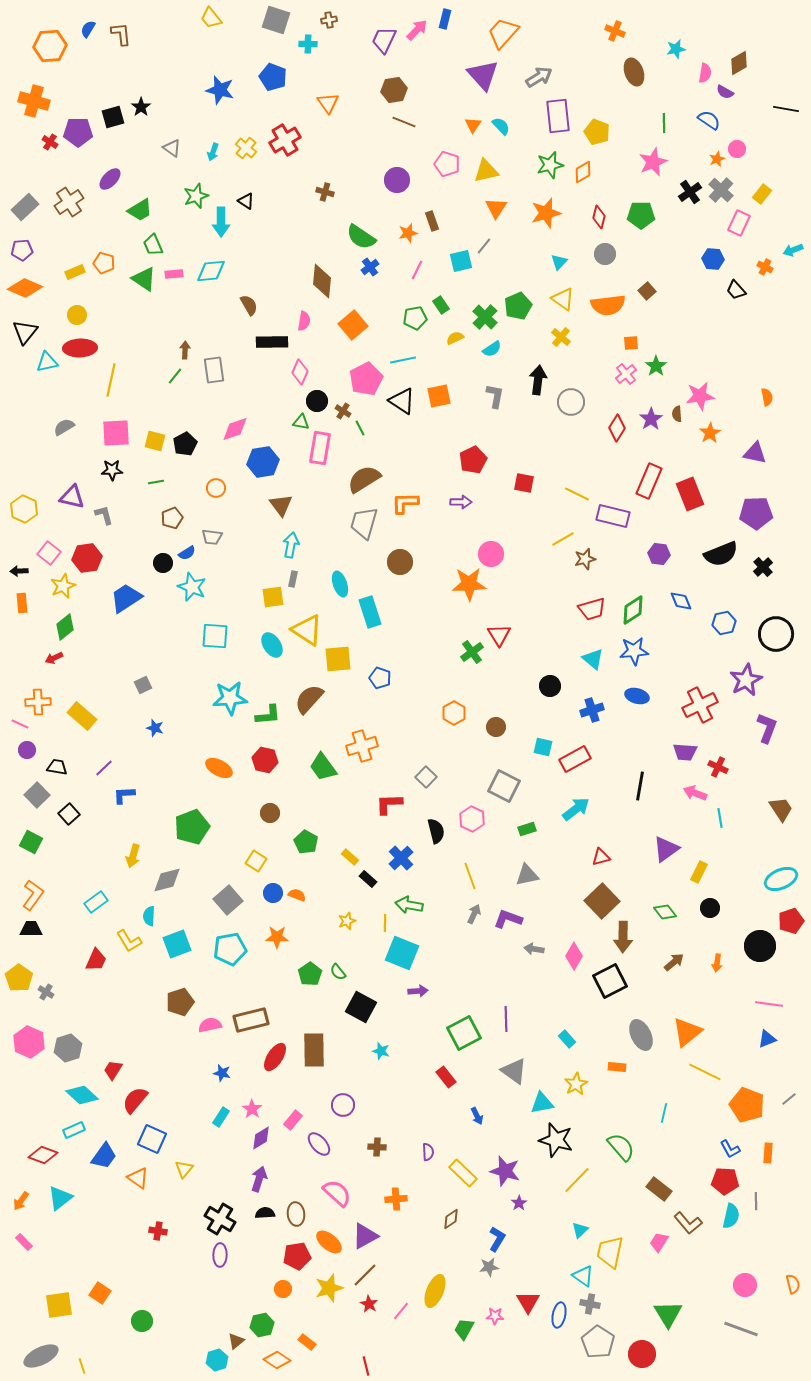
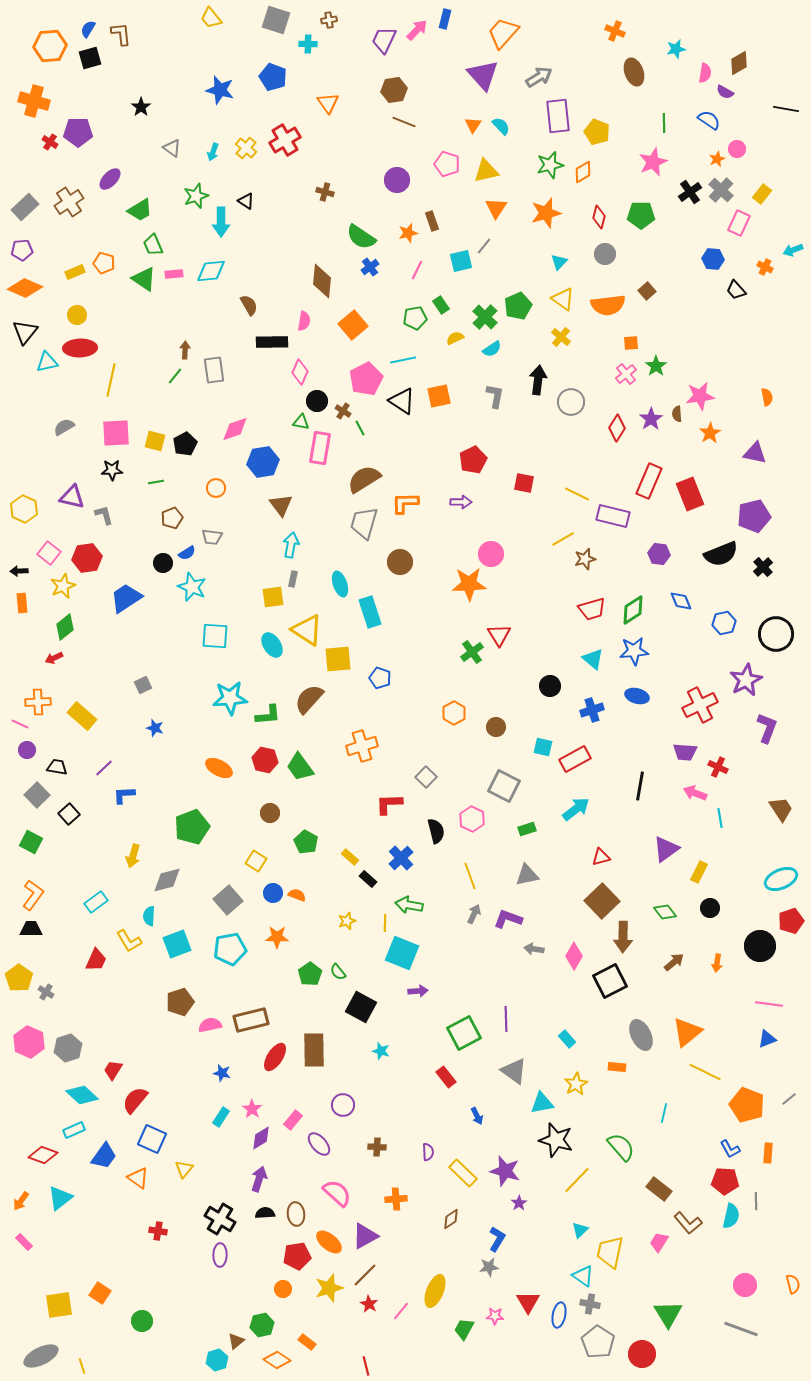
black square at (113, 117): moved 23 px left, 59 px up
purple pentagon at (756, 513): moved 2 px left, 3 px down; rotated 12 degrees counterclockwise
green trapezoid at (323, 767): moved 23 px left
